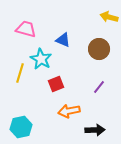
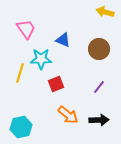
yellow arrow: moved 4 px left, 5 px up
pink trapezoid: rotated 40 degrees clockwise
cyan star: rotated 30 degrees counterclockwise
orange arrow: moved 1 px left, 4 px down; rotated 130 degrees counterclockwise
black arrow: moved 4 px right, 10 px up
